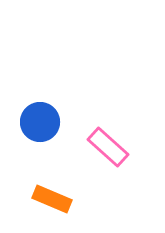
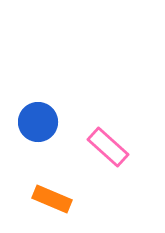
blue circle: moved 2 px left
